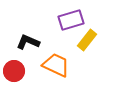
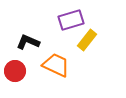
red circle: moved 1 px right
